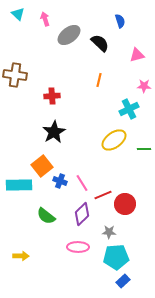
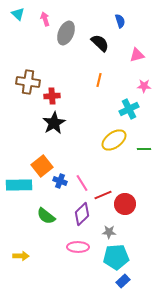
gray ellipse: moved 3 px left, 2 px up; rotated 30 degrees counterclockwise
brown cross: moved 13 px right, 7 px down
black star: moved 9 px up
